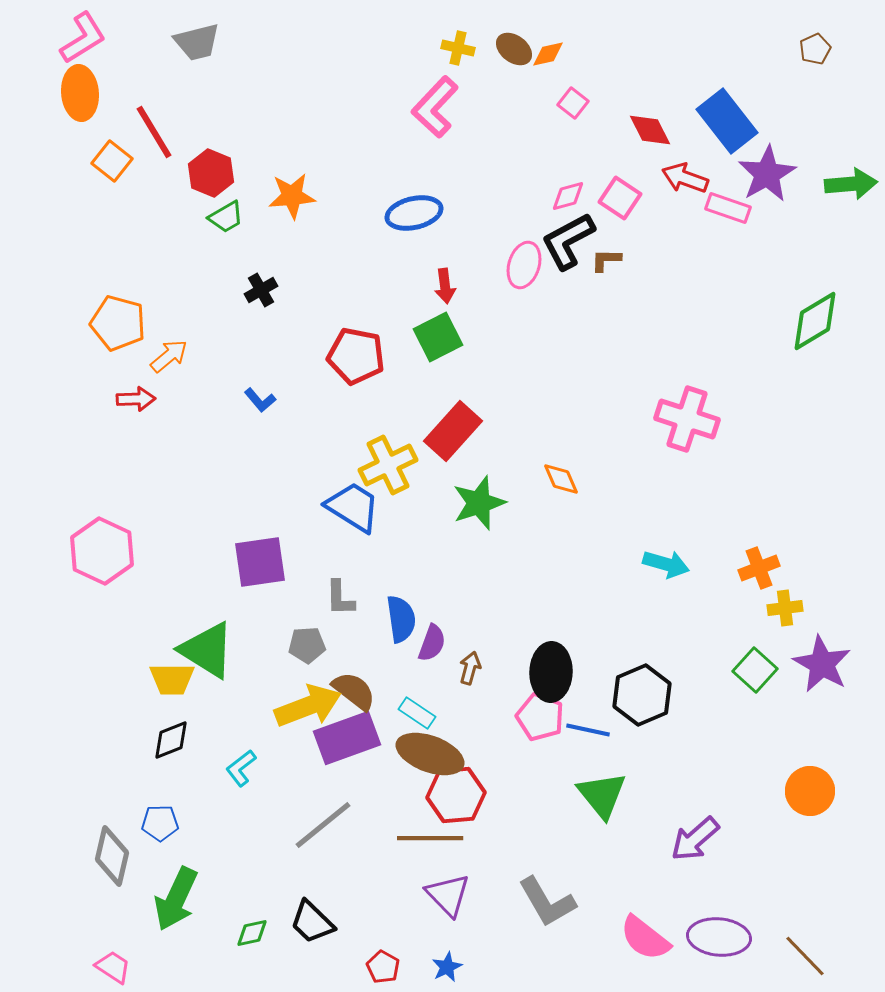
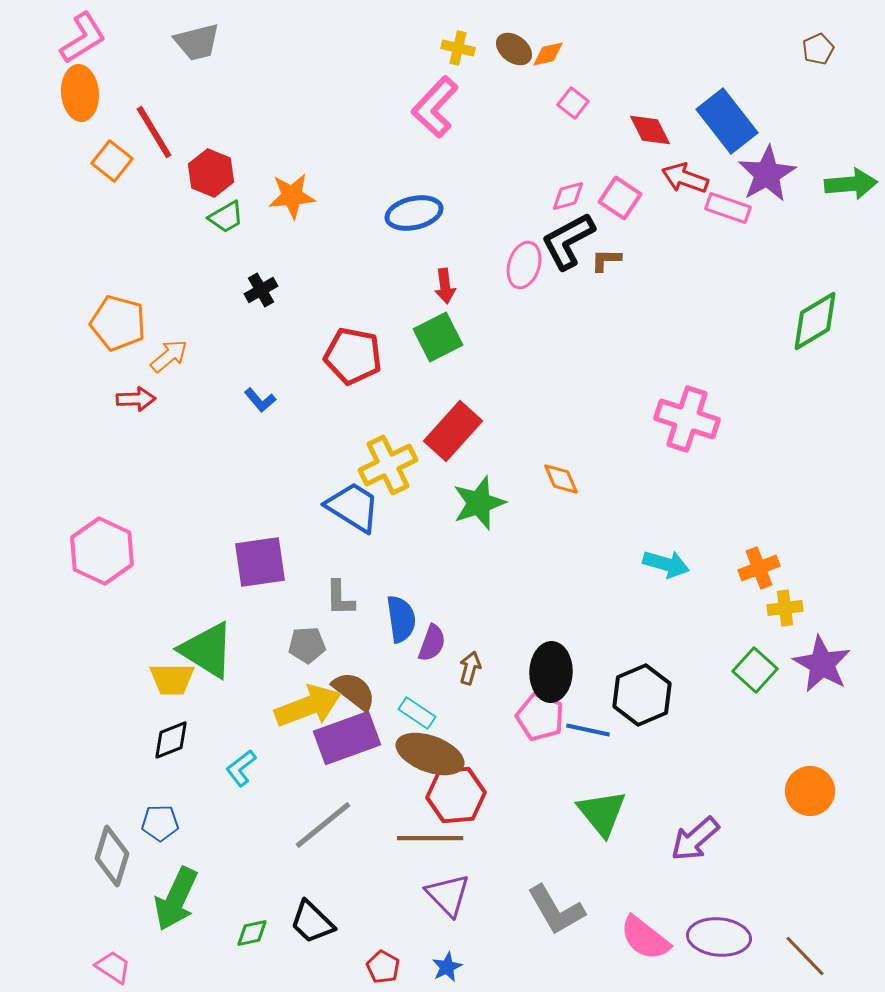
brown pentagon at (815, 49): moved 3 px right
red pentagon at (356, 356): moved 3 px left
green triangle at (602, 795): moved 18 px down
gray diamond at (112, 856): rotated 4 degrees clockwise
gray L-shape at (547, 902): moved 9 px right, 8 px down
